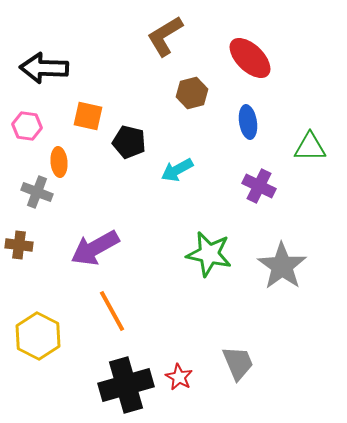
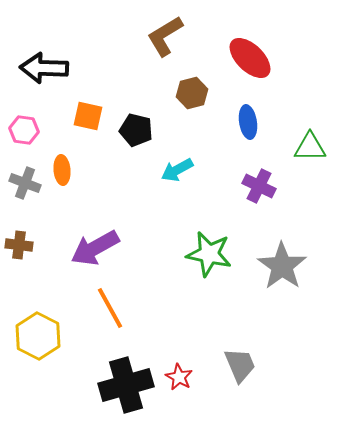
pink hexagon: moved 3 px left, 4 px down
black pentagon: moved 7 px right, 12 px up
orange ellipse: moved 3 px right, 8 px down
gray cross: moved 12 px left, 9 px up
orange line: moved 2 px left, 3 px up
gray trapezoid: moved 2 px right, 2 px down
